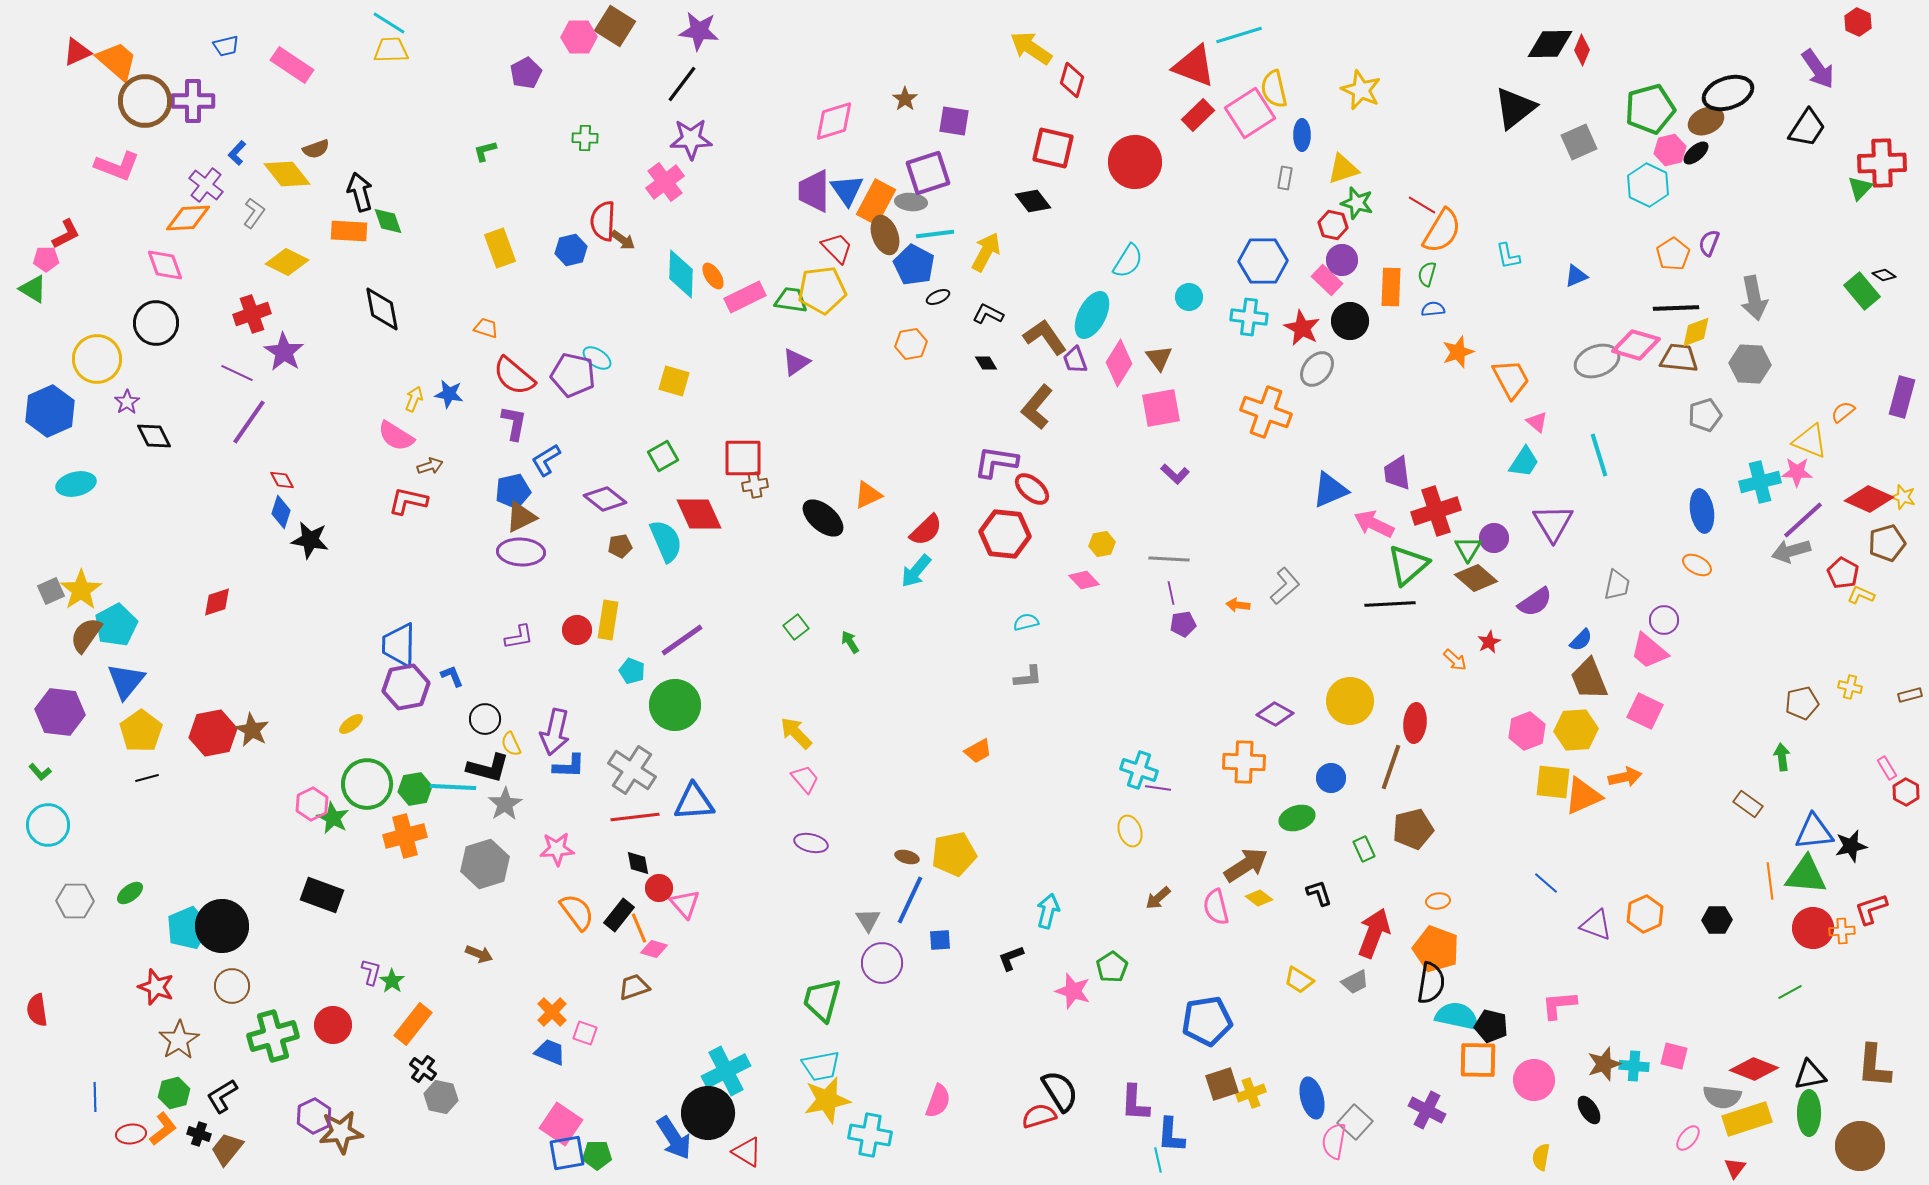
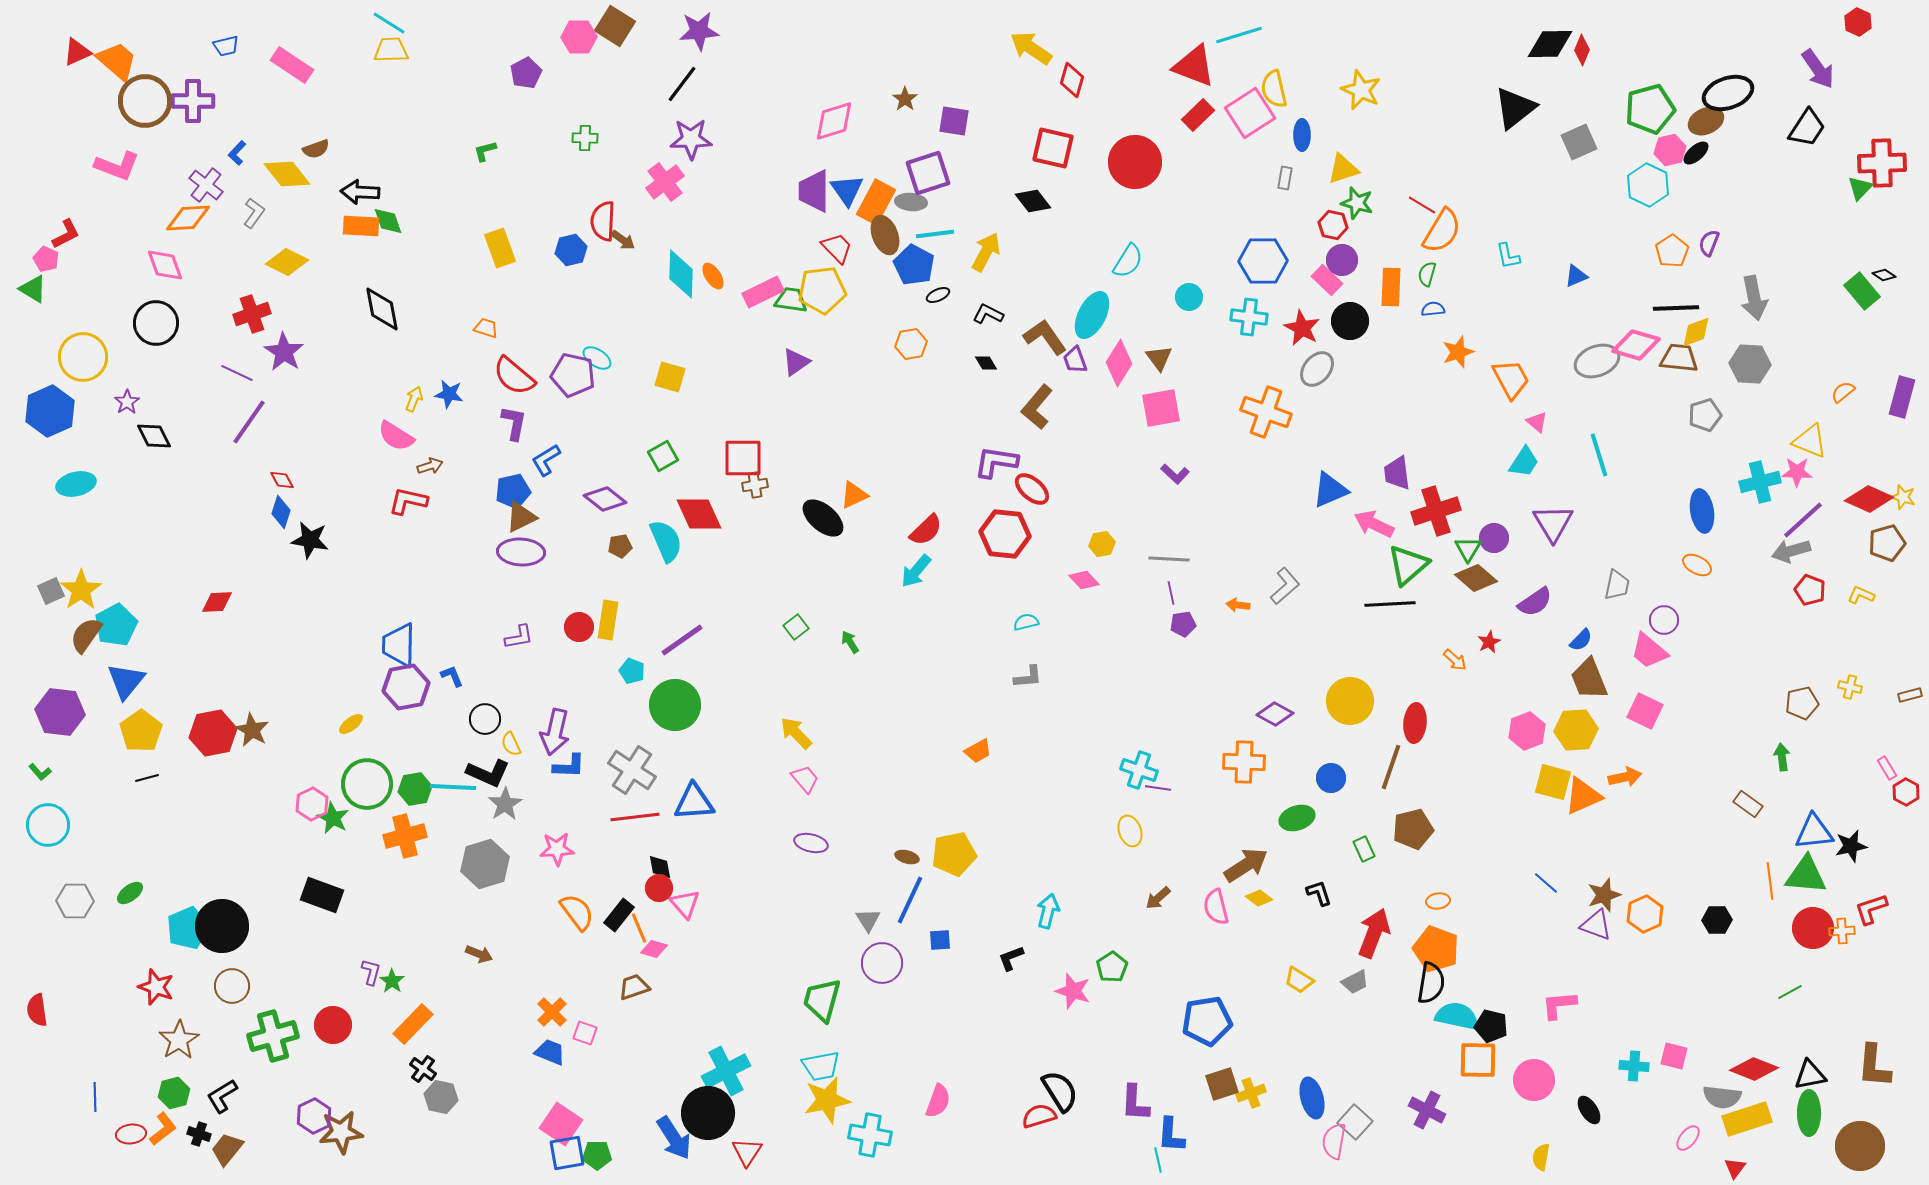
purple star at (699, 31): rotated 12 degrees counterclockwise
black arrow at (360, 192): rotated 72 degrees counterclockwise
orange rectangle at (349, 231): moved 12 px right, 5 px up
orange pentagon at (1673, 254): moved 1 px left, 3 px up
pink pentagon at (46, 259): rotated 25 degrees clockwise
pink rectangle at (745, 297): moved 18 px right, 5 px up
black ellipse at (938, 297): moved 2 px up
yellow circle at (97, 359): moved 14 px left, 2 px up
yellow square at (674, 381): moved 4 px left, 4 px up
orange semicircle at (1843, 412): moved 20 px up
orange triangle at (868, 495): moved 14 px left
red pentagon at (1843, 573): moved 33 px left, 17 px down; rotated 8 degrees counterclockwise
red diamond at (217, 602): rotated 16 degrees clockwise
red circle at (577, 630): moved 2 px right, 3 px up
black L-shape at (488, 768): moved 5 px down; rotated 9 degrees clockwise
yellow square at (1553, 782): rotated 9 degrees clockwise
black diamond at (638, 863): moved 22 px right, 4 px down
orange rectangle at (413, 1024): rotated 6 degrees clockwise
brown star at (1604, 1064): moved 169 px up
red triangle at (747, 1152): rotated 32 degrees clockwise
